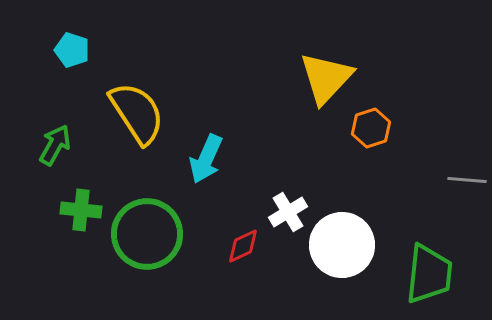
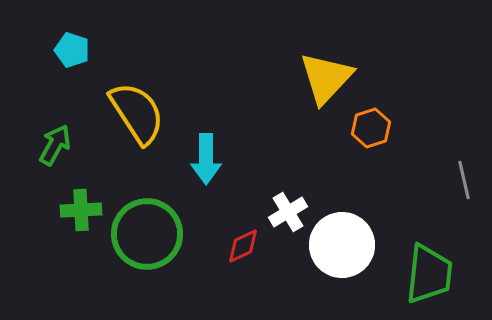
cyan arrow: rotated 24 degrees counterclockwise
gray line: moved 3 px left; rotated 72 degrees clockwise
green cross: rotated 9 degrees counterclockwise
